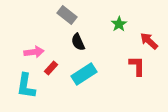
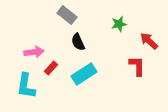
green star: rotated 21 degrees clockwise
